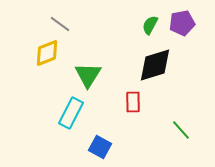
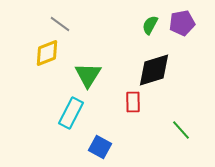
black diamond: moved 1 px left, 5 px down
